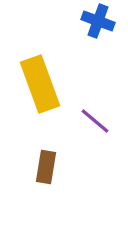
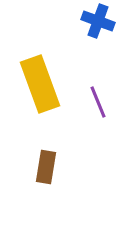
purple line: moved 3 px right, 19 px up; rotated 28 degrees clockwise
